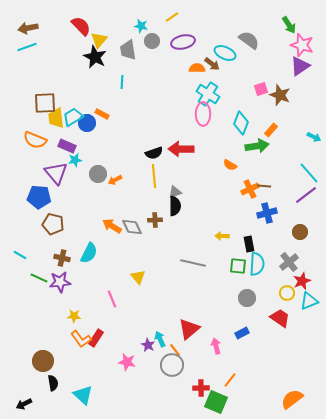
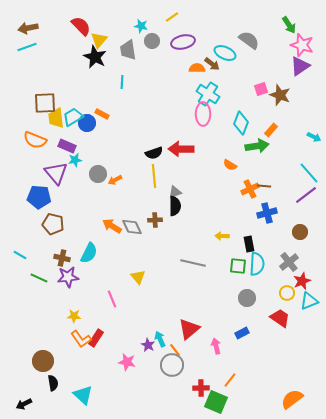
purple star at (60, 282): moved 8 px right, 5 px up
